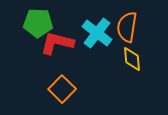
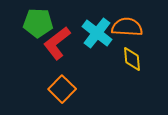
orange semicircle: rotated 84 degrees clockwise
red L-shape: rotated 52 degrees counterclockwise
